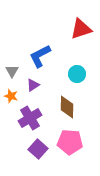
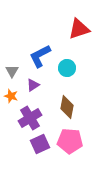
red triangle: moved 2 px left
cyan circle: moved 10 px left, 6 px up
brown diamond: rotated 10 degrees clockwise
pink pentagon: moved 1 px up
purple square: moved 2 px right, 5 px up; rotated 24 degrees clockwise
